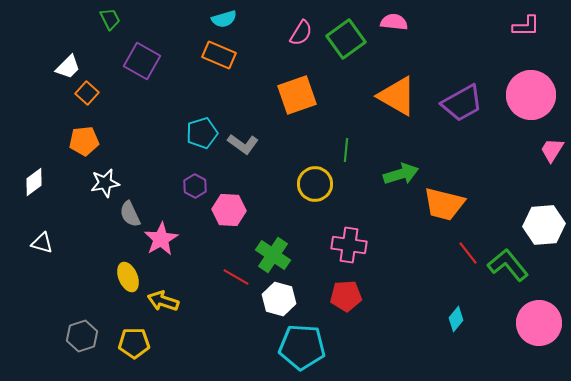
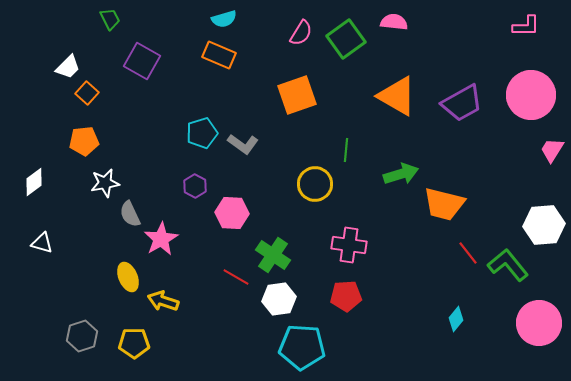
pink hexagon at (229, 210): moved 3 px right, 3 px down
white hexagon at (279, 299): rotated 24 degrees counterclockwise
